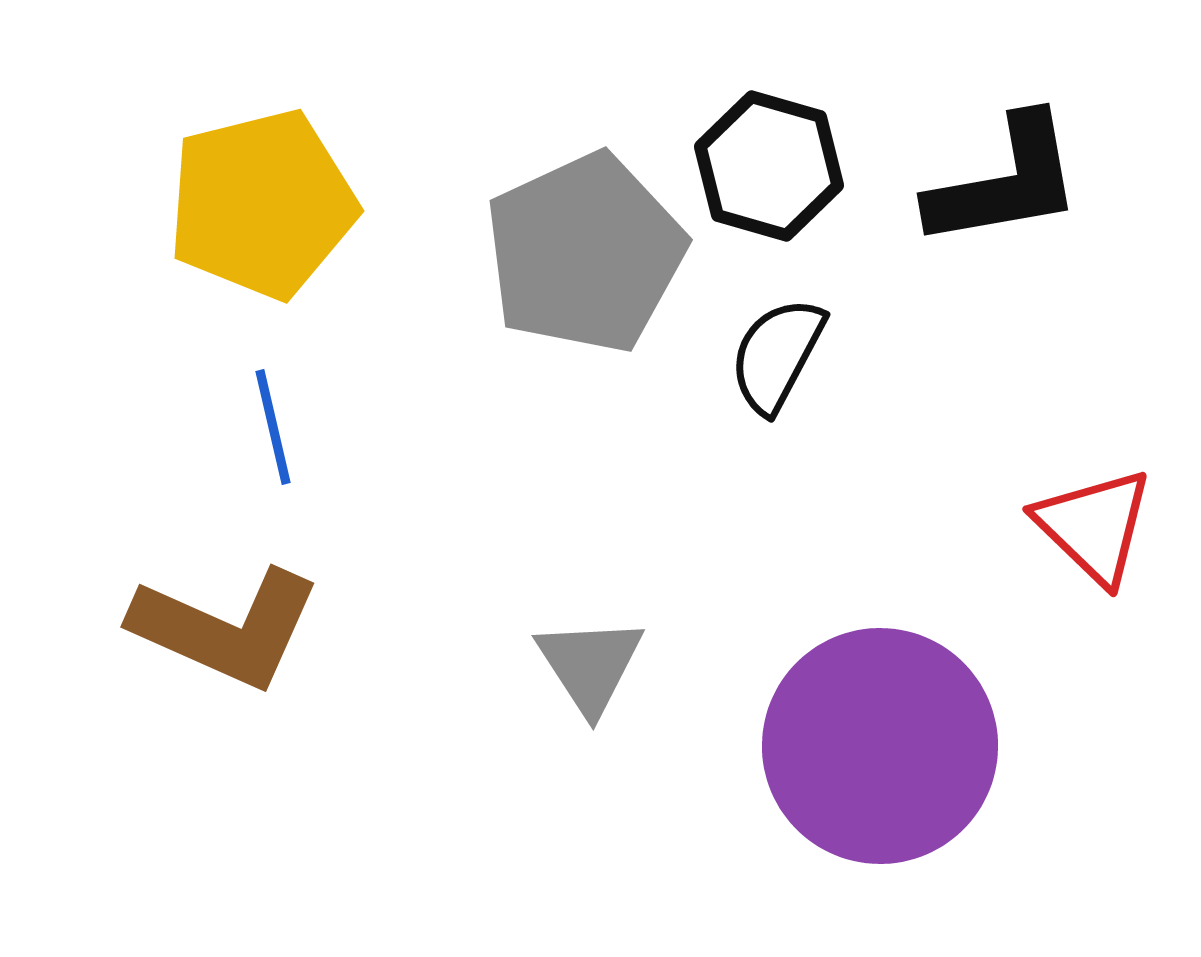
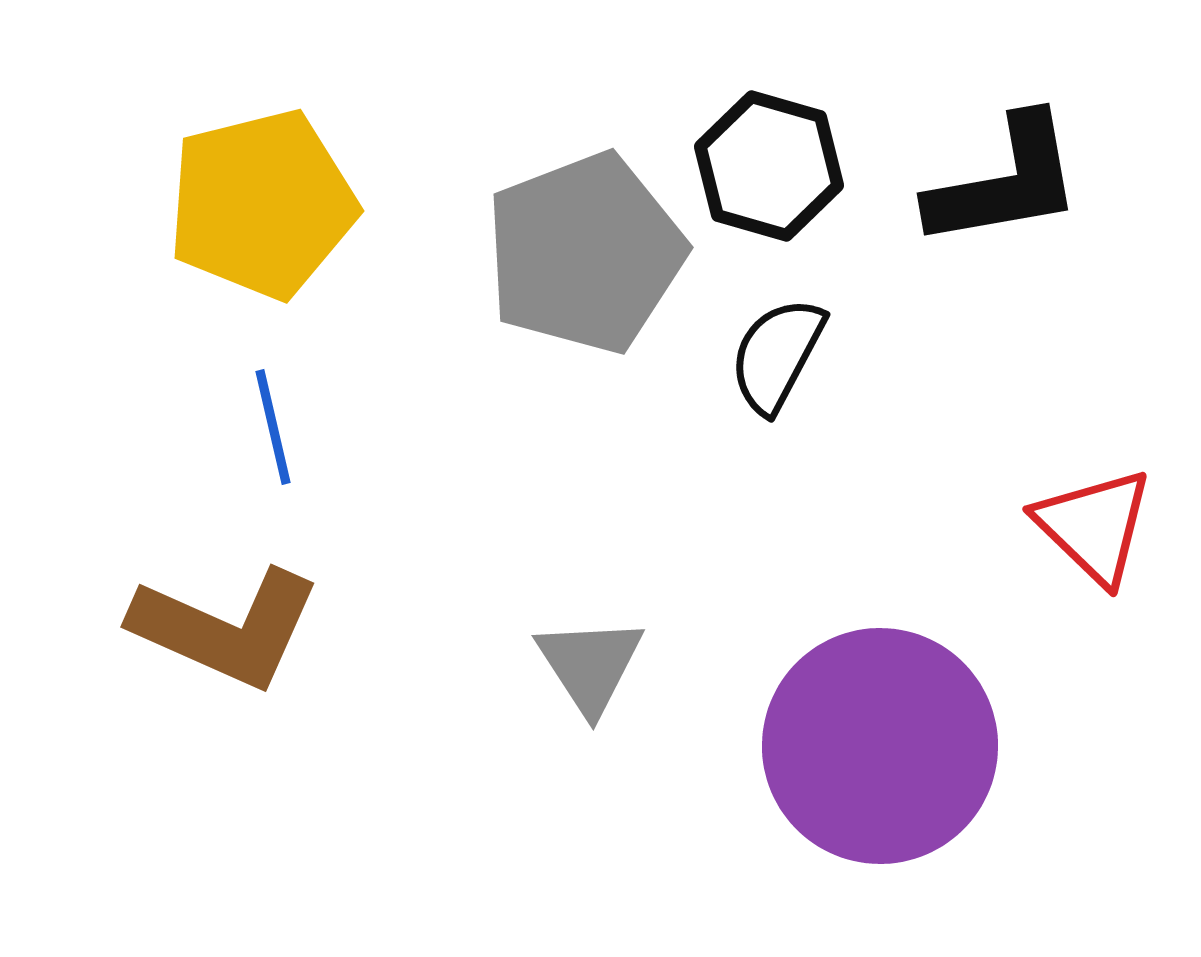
gray pentagon: rotated 4 degrees clockwise
